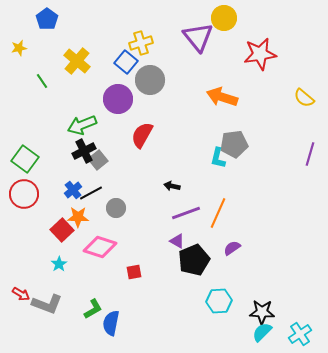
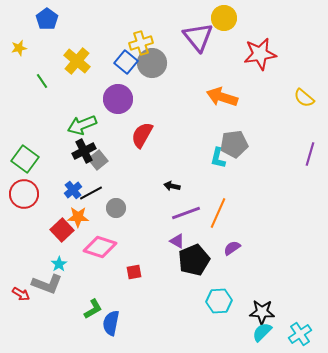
gray circle at (150, 80): moved 2 px right, 17 px up
gray L-shape at (47, 304): moved 20 px up
